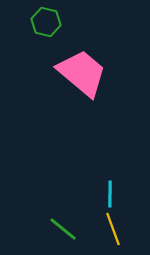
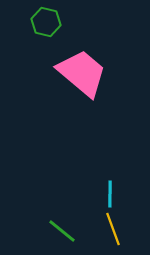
green line: moved 1 px left, 2 px down
